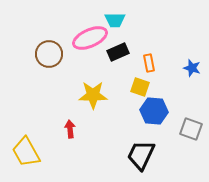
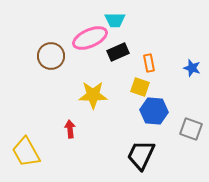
brown circle: moved 2 px right, 2 px down
